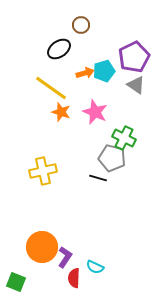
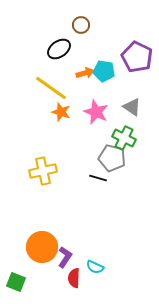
purple pentagon: moved 3 px right; rotated 20 degrees counterclockwise
cyan pentagon: rotated 25 degrees clockwise
gray triangle: moved 4 px left, 22 px down
pink star: moved 1 px right
